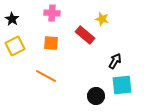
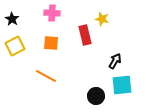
red rectangle: rotated 36 degrees clockwise
